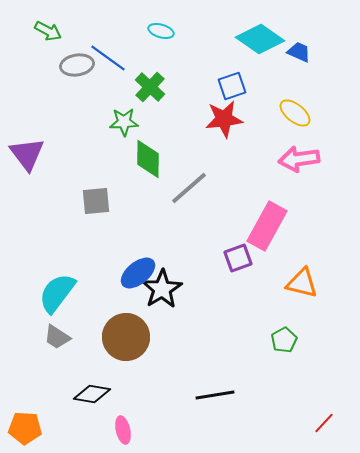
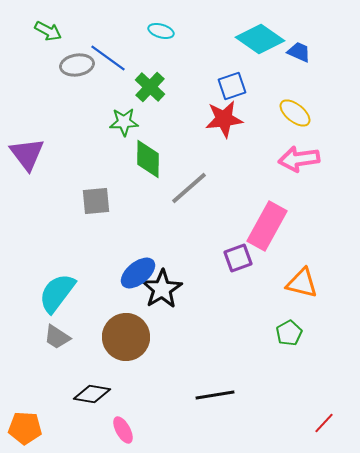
green pentagon: moved 5 px right, 7 px up
pink ellipse: rotated 16 degrees counterclockwise
